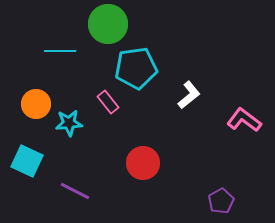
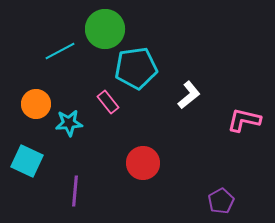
green circle: moved 3 px left, 5 px down
cyan line: rotated 28 degrees counterclockwise
pink L-shape: rotated 24 degrees counterclockwise
purple line: rotated 68 degrees clockwise
